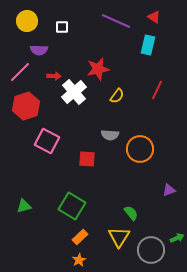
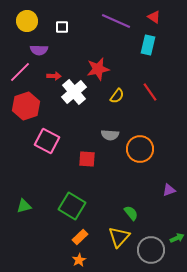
red line: moved 7 px left, 2 px down; rotated 60 degrees counterclockwise
yellow triangle: rotated 10 degrees clockwise
